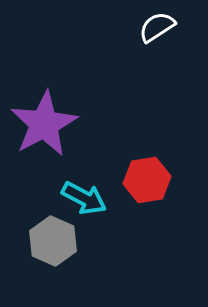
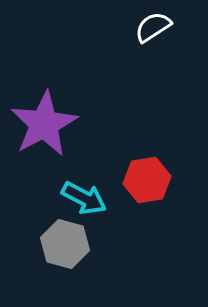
white semicircle: moved 4 px left
gray hexagon: moved 12 px right, 3 px down; rotated 9 degrees counterclockwise
